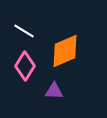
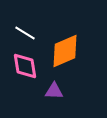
white line: moved 1 px right, 2 px down
pink diamond: rotated 40 degrees counterclockwise
